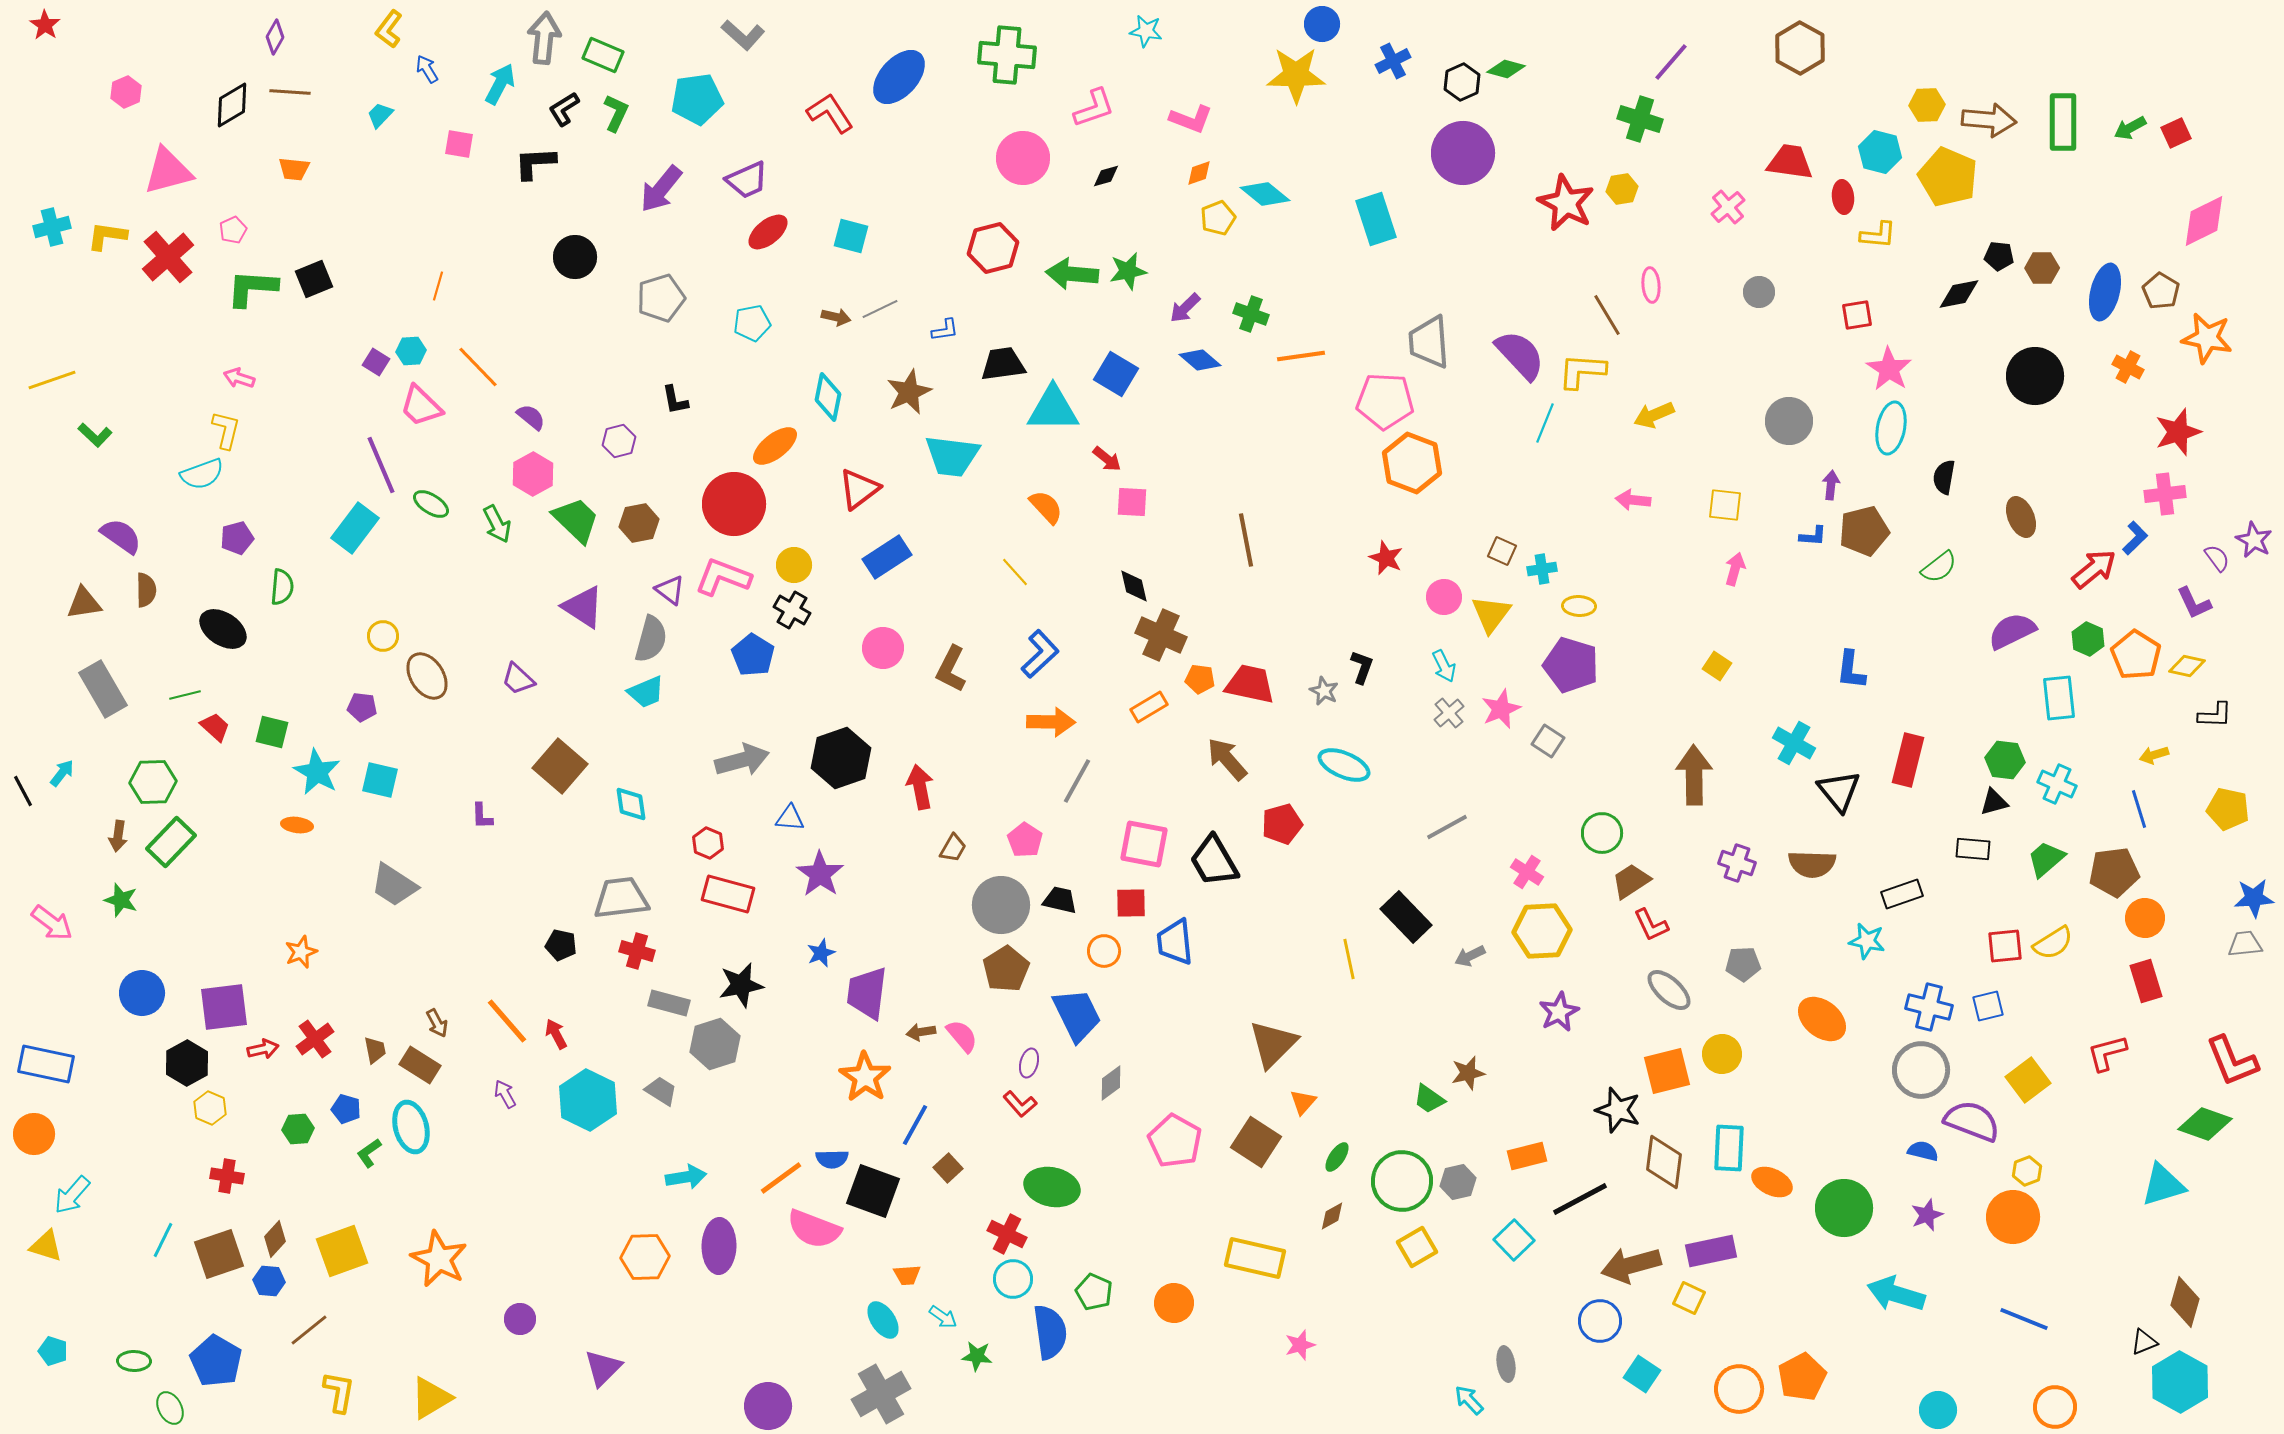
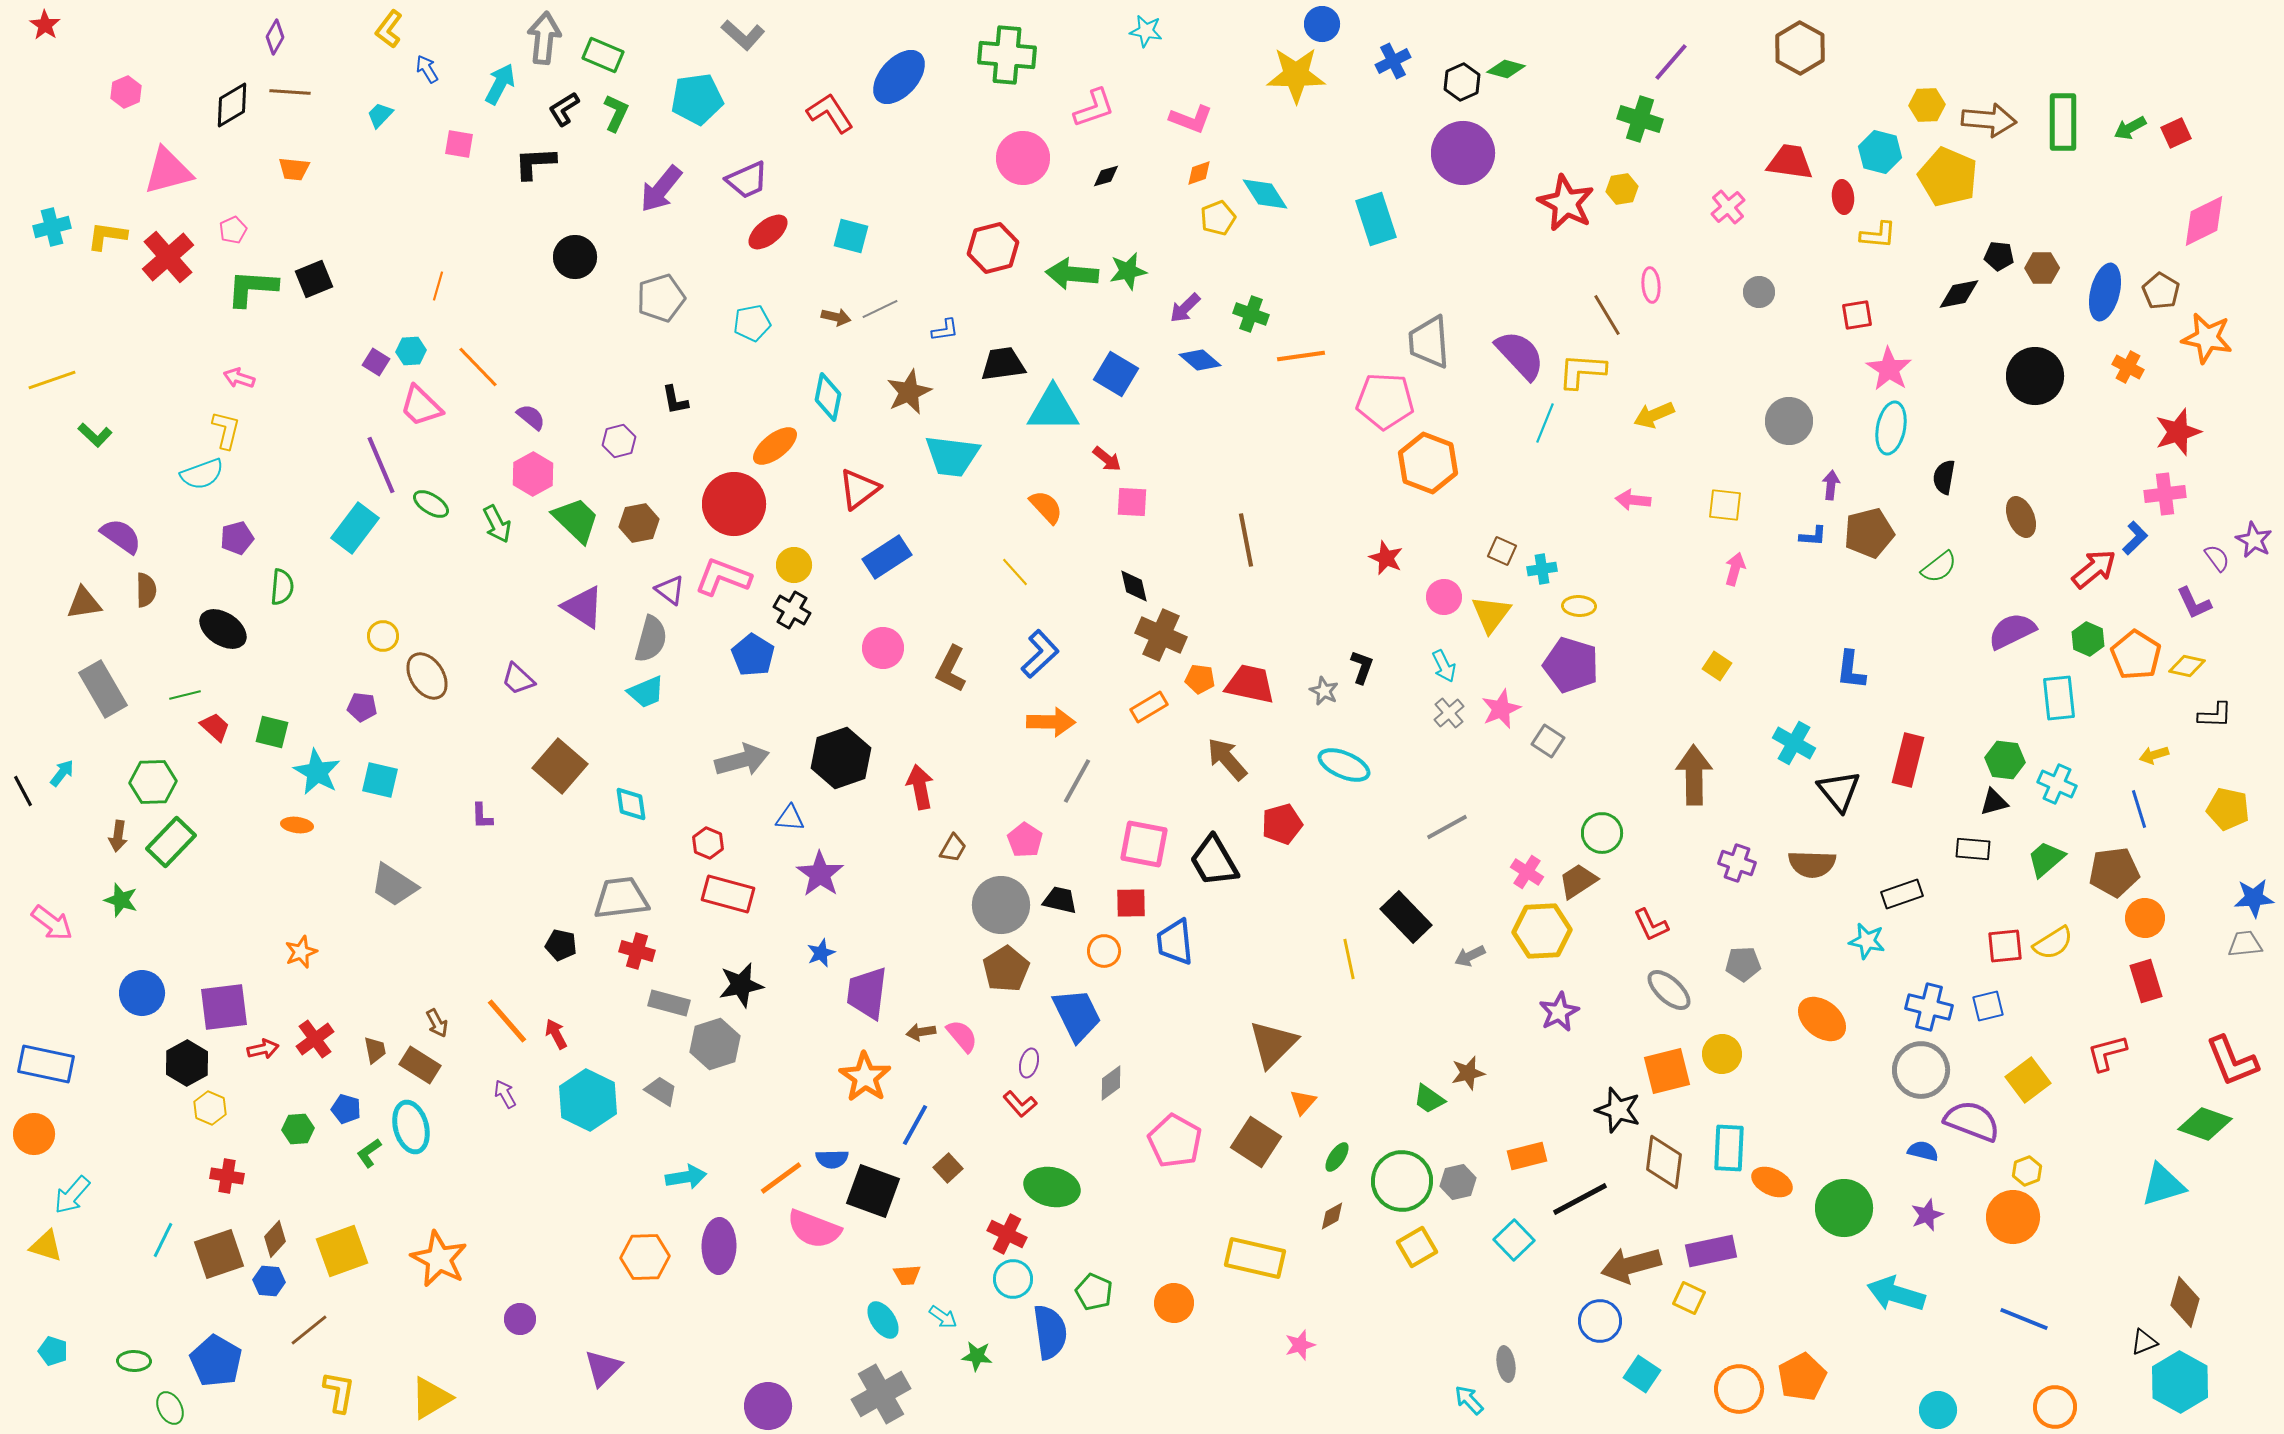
cyan diamond at (1265, 194): rotated 18 degrees clockwise
orange hexagon at (1412, 463): moved 16 px right
brown pentagon at (1864, 531): moved 5 px right, 2 px down
brown trapezoid at (1631, 881): moved 53 px left
